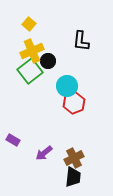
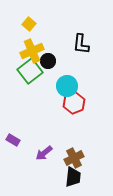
black L-shape: moved 3 px down
